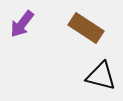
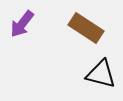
black triangle: moved 2 px up
